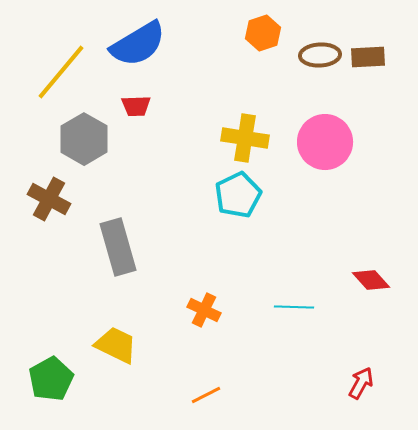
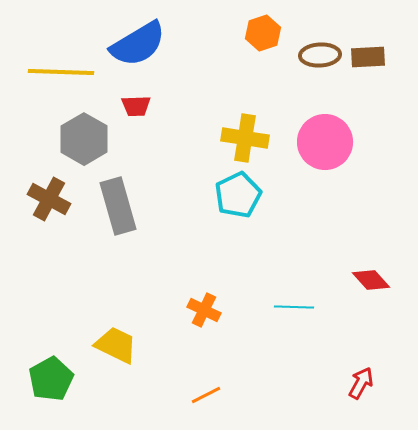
yellow line: rotated 52 degrees clockwise
gray rectangle: moved 41 px up
